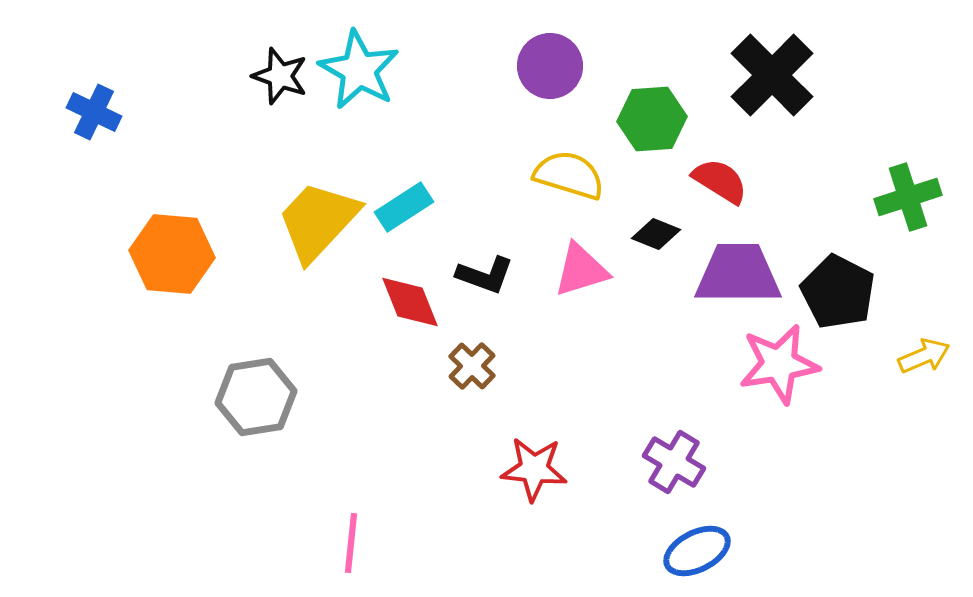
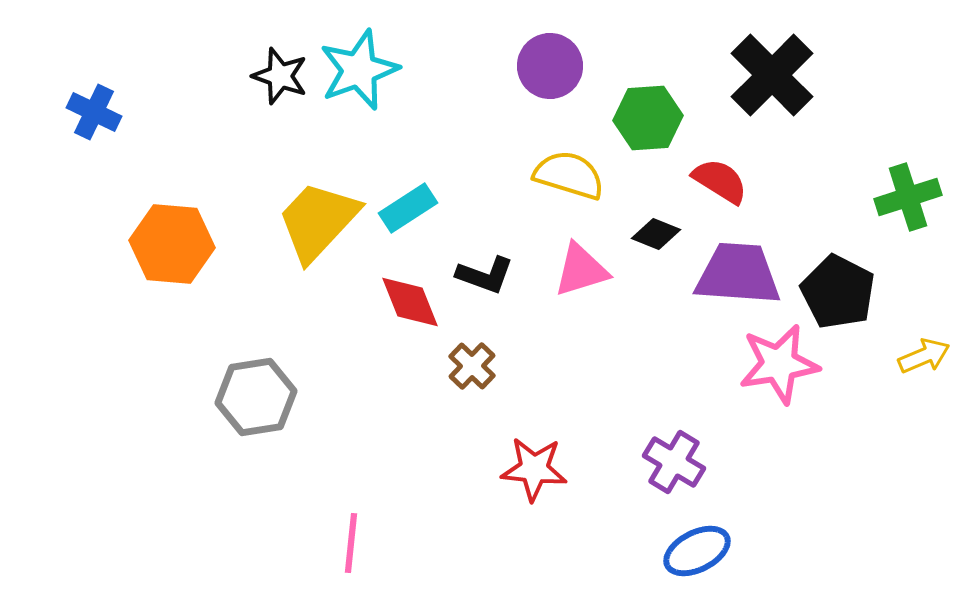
cyan star: rotated 22 degrees clockwise
green hexagon: moved 4 px left, 1 px up
cyan rectangle: moved 4 px right, 1 px down
orange hexagon: moved 10 px up
purple trapezoid: rotated 4 degrees clockwise
